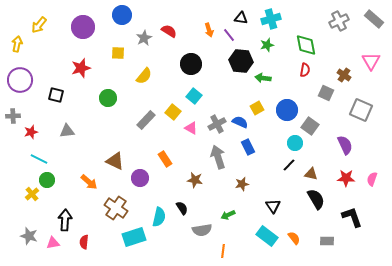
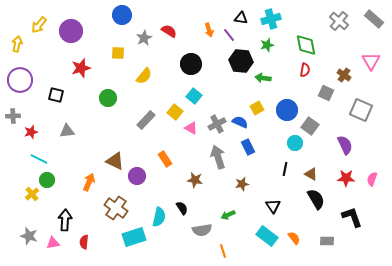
gray cross at (339, 21): rotated 24 degrees counterclockwise
purple circle at (83, 27): moved 12 px left, 4 px down
yellow square at (173, 112): moved 2 px right
black line at (289, 165): moved 4 px left, 4 px down; rotated 32 degrees counterclockwise
brown triangle at (311, 174): rotated 16 degrees clockwise
purple circle at (140, 178): moved 3 px left, 2 px up
orange arrow at (89, 182): rotated 108 degrees counterclockwise
orange line at (223, 251): rotated 24 degrees counterclockwise
